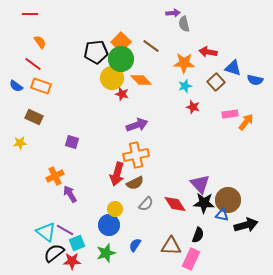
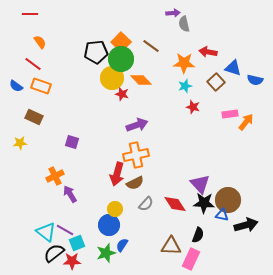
blue semicircle at (135, 245): moved 13 px left
